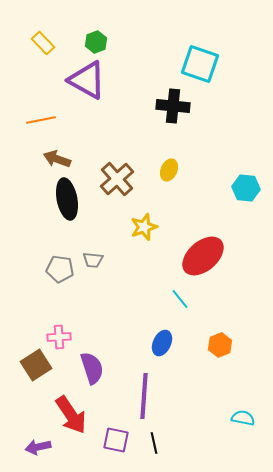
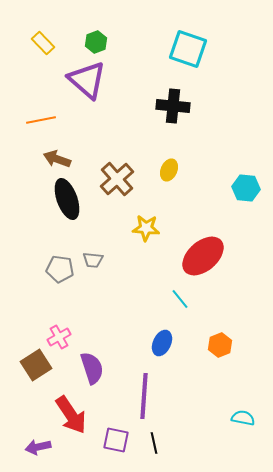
cyan square: moved 12 px left, 15 px up
purple triangle: rotated 12 degrees clockwise
black ellipse: rotated 9 degrees counterclockwise
yellow star: moved 2 px right, 1 px down; rotated 24 degrees clockwise
pink cross: rotated 25 degrees counterclockwise
